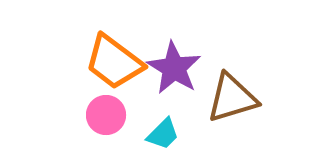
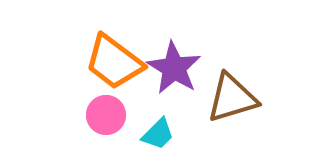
cyan trapezoid: moved 5 px left
